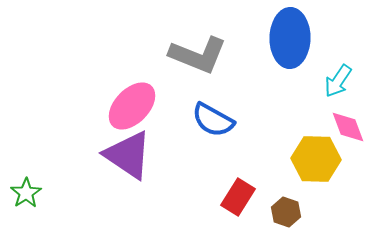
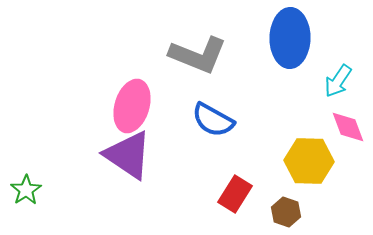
pink ellipse: rotated 27 degrees counterclockwise
yellow hexagon: moved 7 px left, 2 px down
green star: moved 3 px up
red rectangle: moved 3 px left, 3 px up
